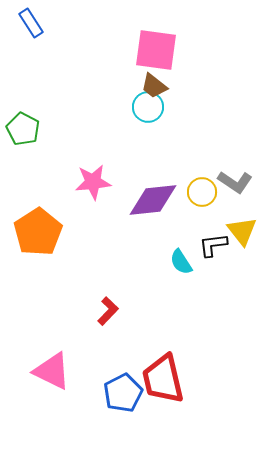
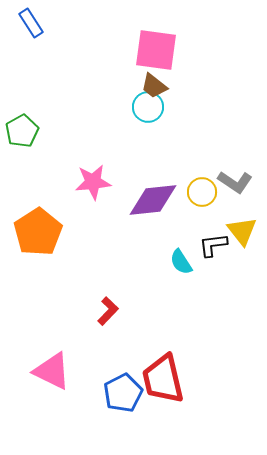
green pentagon: moved 1 px left, 2 px down; rotated 16 degrees clockwise
